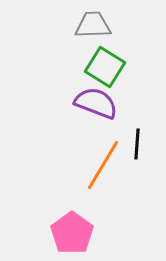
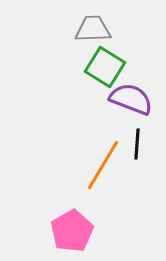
gray trapezoid: moved 4 px down
purple semicircle: moved 35 px right, 4 px up
pink pentagon: moved 2 px up; rotated 6 degrees clockwise
